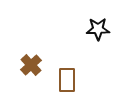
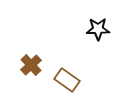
brown rectangle: rotated 55 degrees counterclockwise
